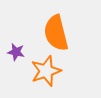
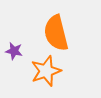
purple star: moved 2 px left, 1 px up
